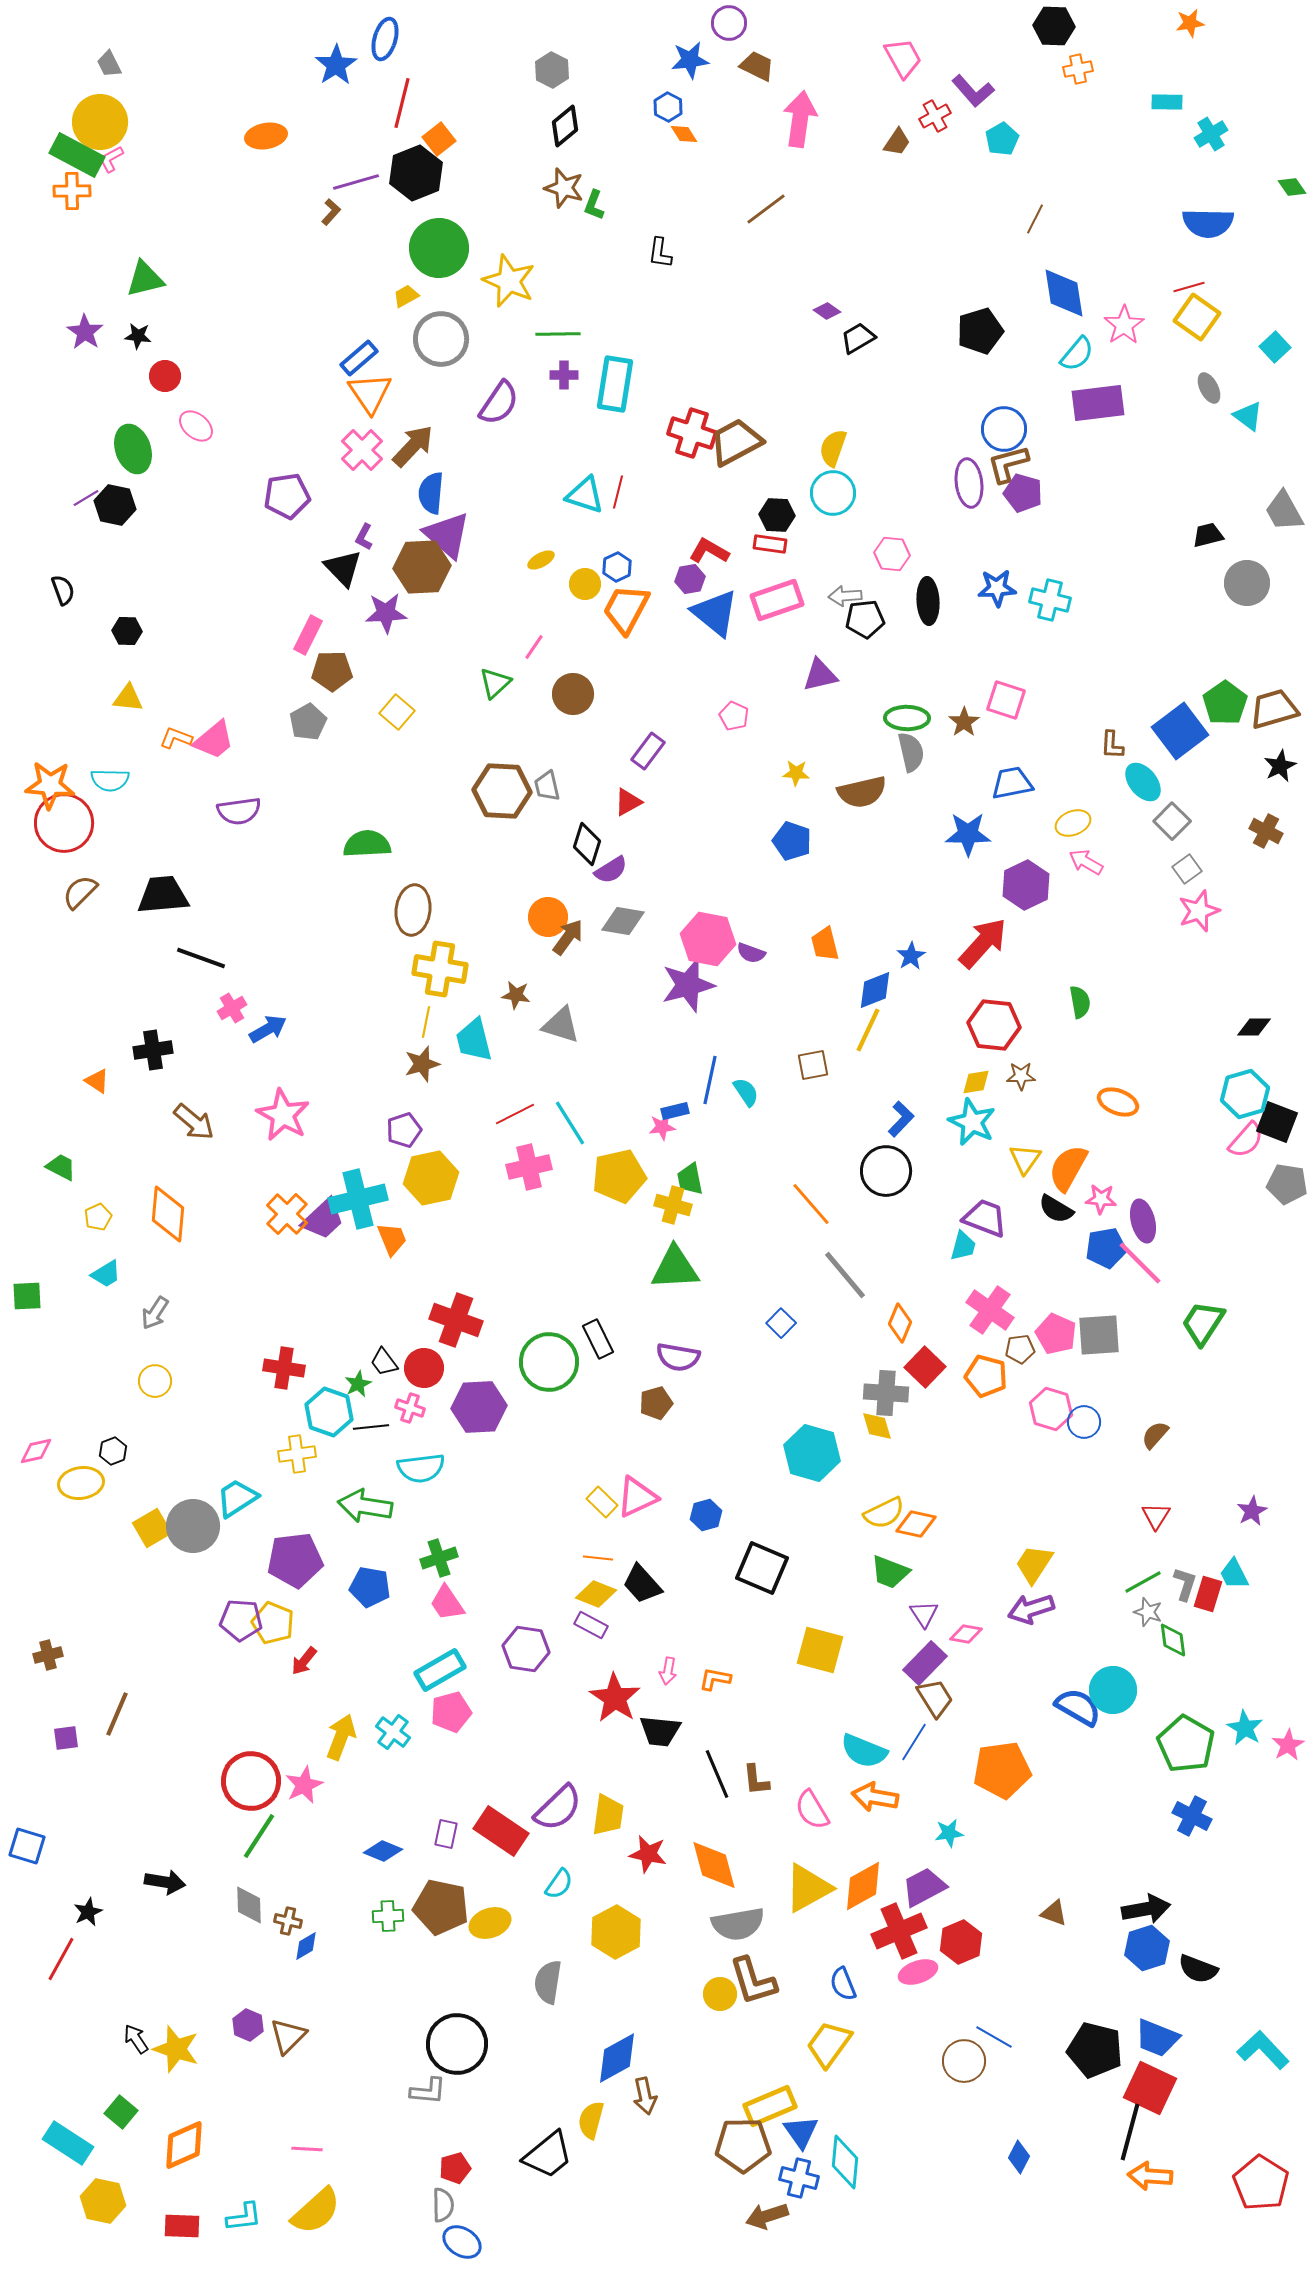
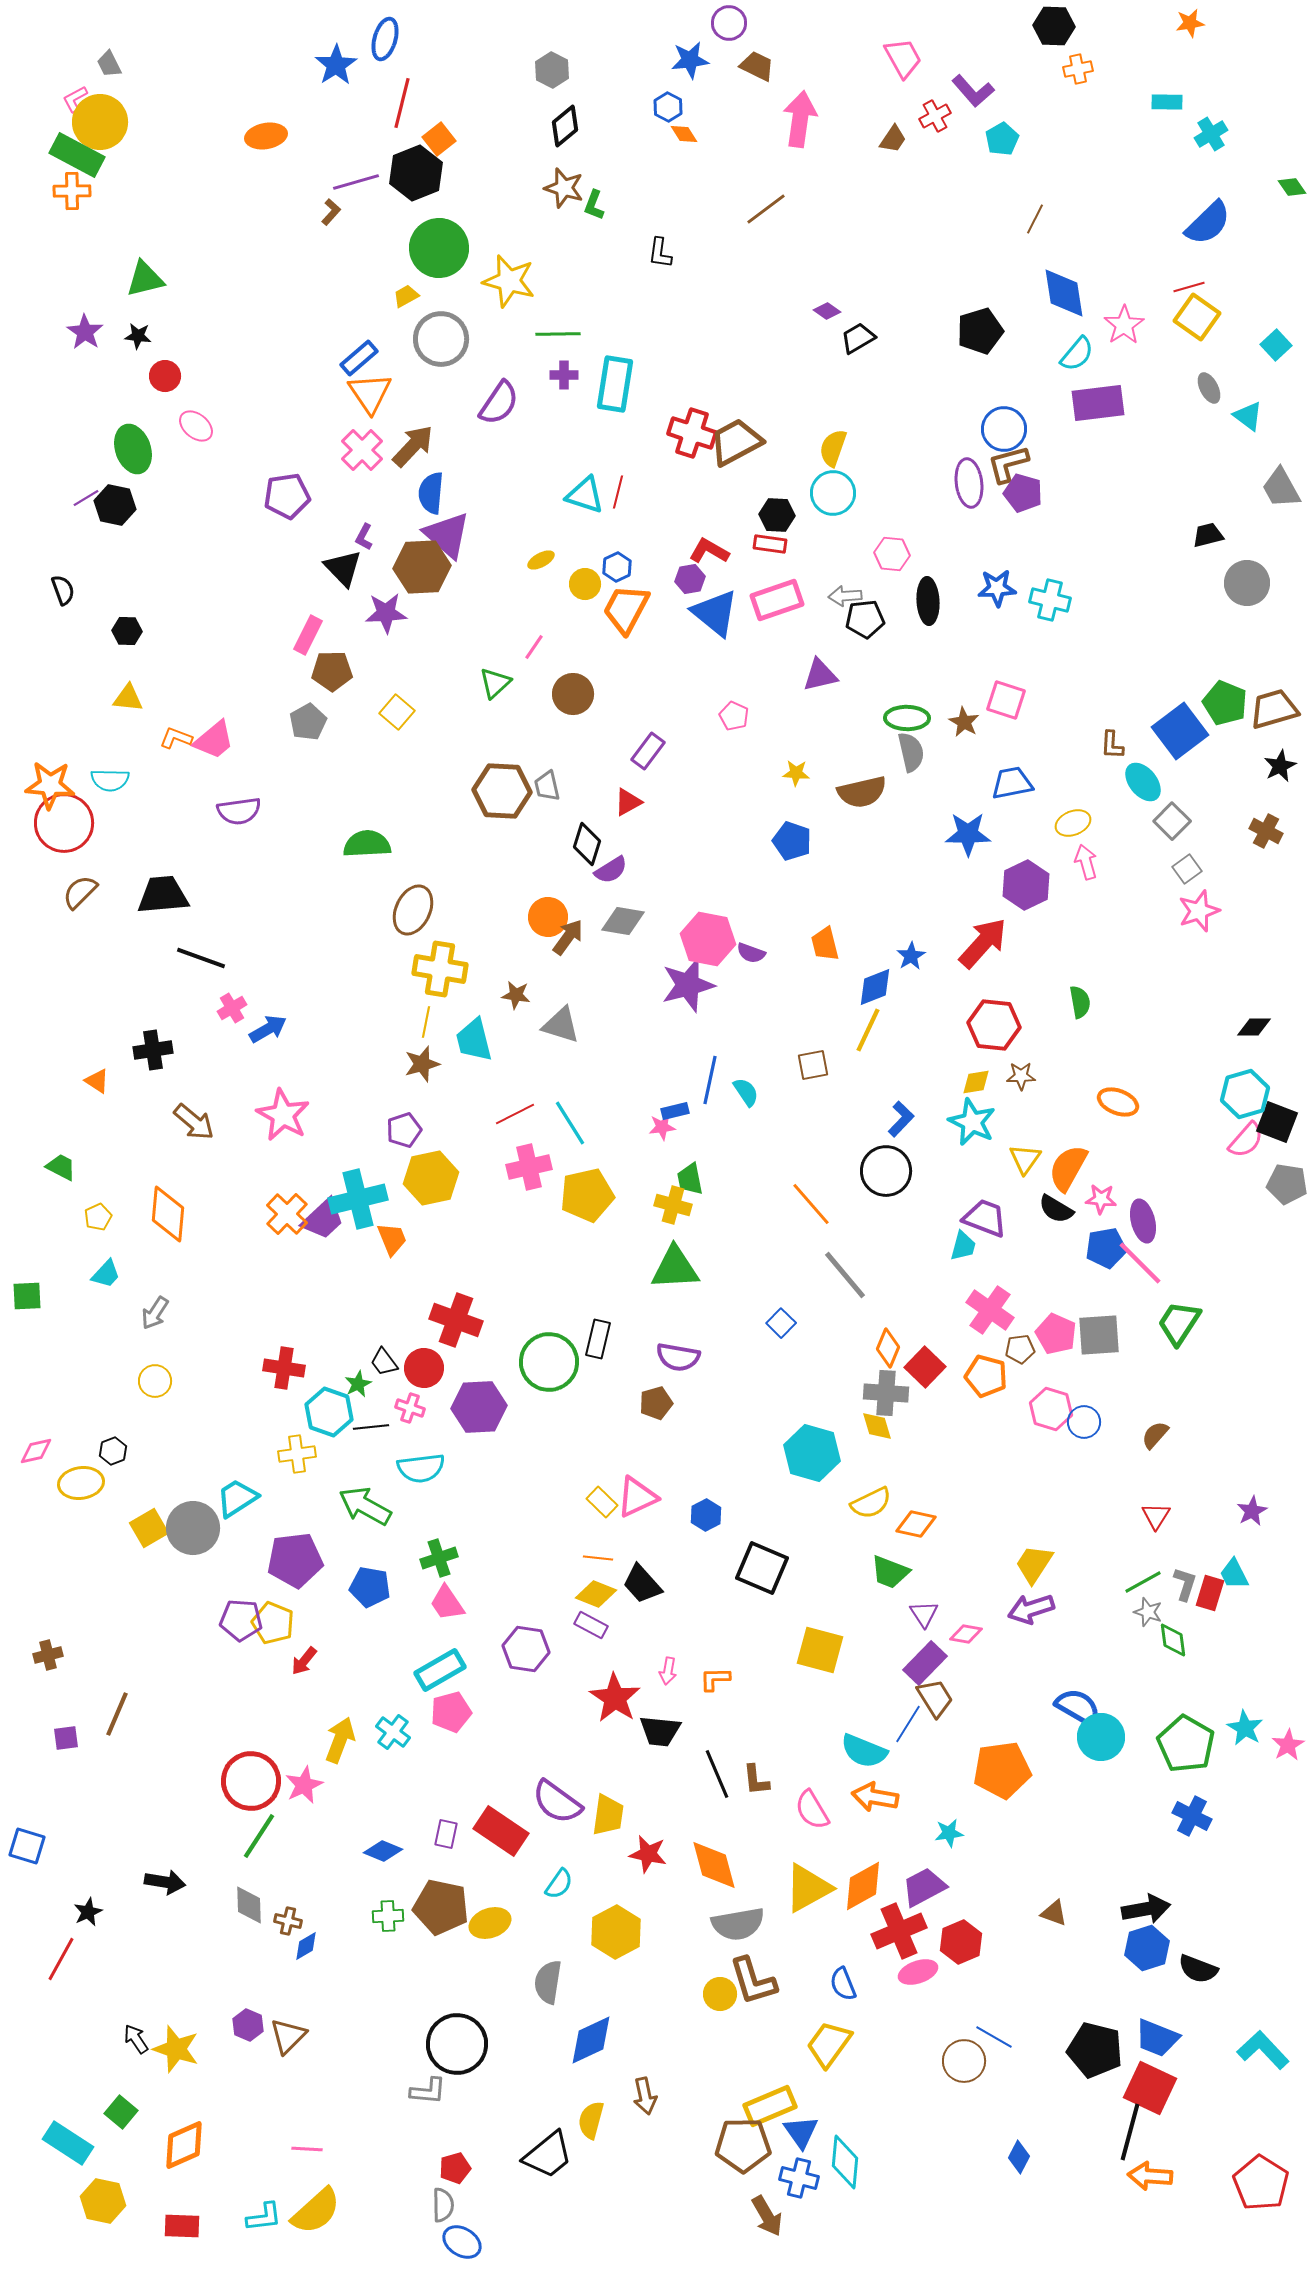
brown trapezoid at (897, 142): moved 4 px left, 3 px up
pink L-shape at (111, 159): moved 36 px left, 60 px up
blue semicircle at (1208, 223): rotated 45 degrees counterclockwise
yellow star at (509, 281): rotated 8 degrees counterclockwise
cyan square at (1275, 347): moved 1 px right, 2 px up
gray trapezoid at (1284, 511): moved 3 px left, 23 px up
green pentagon at (1225, 703): rotated 15 degrees counterclockwise
brown star at (964, 722): rotated 8 degrees counterclockwise
pink arrow at (1086, 862): rotated 44 degrees clockwise
brown ellipse at (413, 910): rotated 18 degrees clockwise
blue diamond at (875, 990): moved 3 px up
yellow pentagon at (619, 1176): moved 32 px left, 19 px down
cyan trapezoid at (106, 1274): rotated 16 degrees counterclockwise
orange diamond at (900, 1323): moved 12 px left, 25 px down
green trapezoid at (1203, 1323): moved 24 px left
black rectangle at (598, 1339): rotated 39 degrees clockwise
green arrow at (365, 1506): rotated 20 degrees clockwise
yellow semicircle at (884, 1513): moved 13 px left, 10 px up
blue hexagon at (706, 1515): rotated 12 degrees counterclockwise
gray circle at (193, 1526): moved 2 px down
yellow square at (152, 1528): moved 3 px left
red rectangle at (1208, 1594): moved 2 px right, 1 px up
orange L-shape at (715, 1679): rotated 12 degrees counterclockwise
cyan circle at (1113, 1690): moved 12 px left, 47 px down
yellow arrow at (341, 1737): moved 1 px left, 3 px down
blue line at (914, 1742): moved 6 px left, 18 px up
purple semicircle at (558, 1808): moved 1 px left, 6 px up; rotated 80 degrees clockwise
blue diamond at (617, 2058): moved 26 px left, 18 px up; rotated 4 degrees clockwise
brown arrow at (767, 2216): rotated 102 degrees counterclockwise
cyan L-shape at (244, 2217): moved 20 px right
